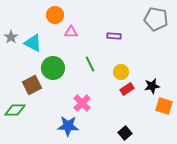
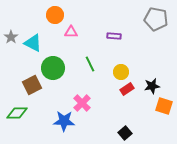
green diamond: moved 2 px right, 3 px down
blue star: moved 4 px left, 5 px up
